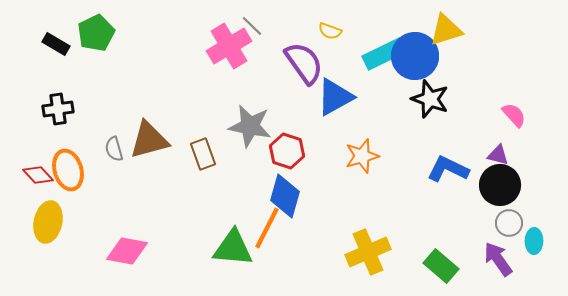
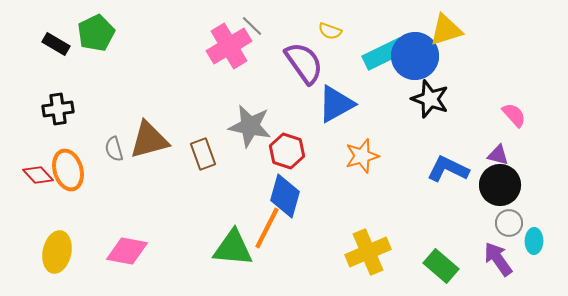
blue triangle: moved 1 px right, 7 px down
yellow ellipse: moved 9 px right, 30 px down
